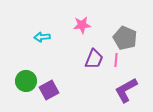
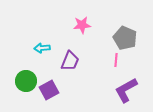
cyan arrow: moved 11 px down
purple trapezoid: moved 24 px left, 2 px down
